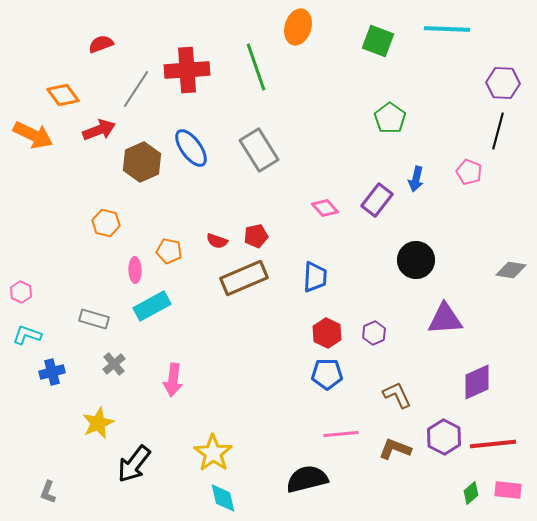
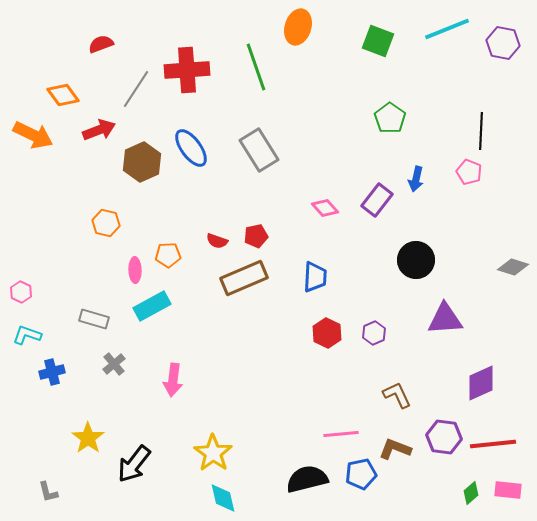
cyan line at (447, 29): rotated 24 degrees counterclockwise
purple hexagon at (503, 83): moved 40 px up; rotated 8 degrees clockwise
black line at (498, 131): moved 17 px left; rotated 12 degrees counterclockwise
orange pentagon at (169, 251): moved 1 px left, 4 px down; rotated 15 degrees counterclockwise
gray diamond at (511, 270): moved 2 px right, 3 px up; rotated 8 degrees clockwise
blue pentagon at (327, 374): moved 34 px right, 100 px down; rotated 12 degrees counterclockwise
purple diamond at (477, 382): moved 4 px right, 1 px down
yellow star at (98, 423): moved 10 px left, 15 px down; rotated 12 degrees counterclockwise
purple hexagon at (444, 437): rotated 20 degrees counterclockwise
gray L-shape at (48, 492): rotated 35 degrees counterclockwise
